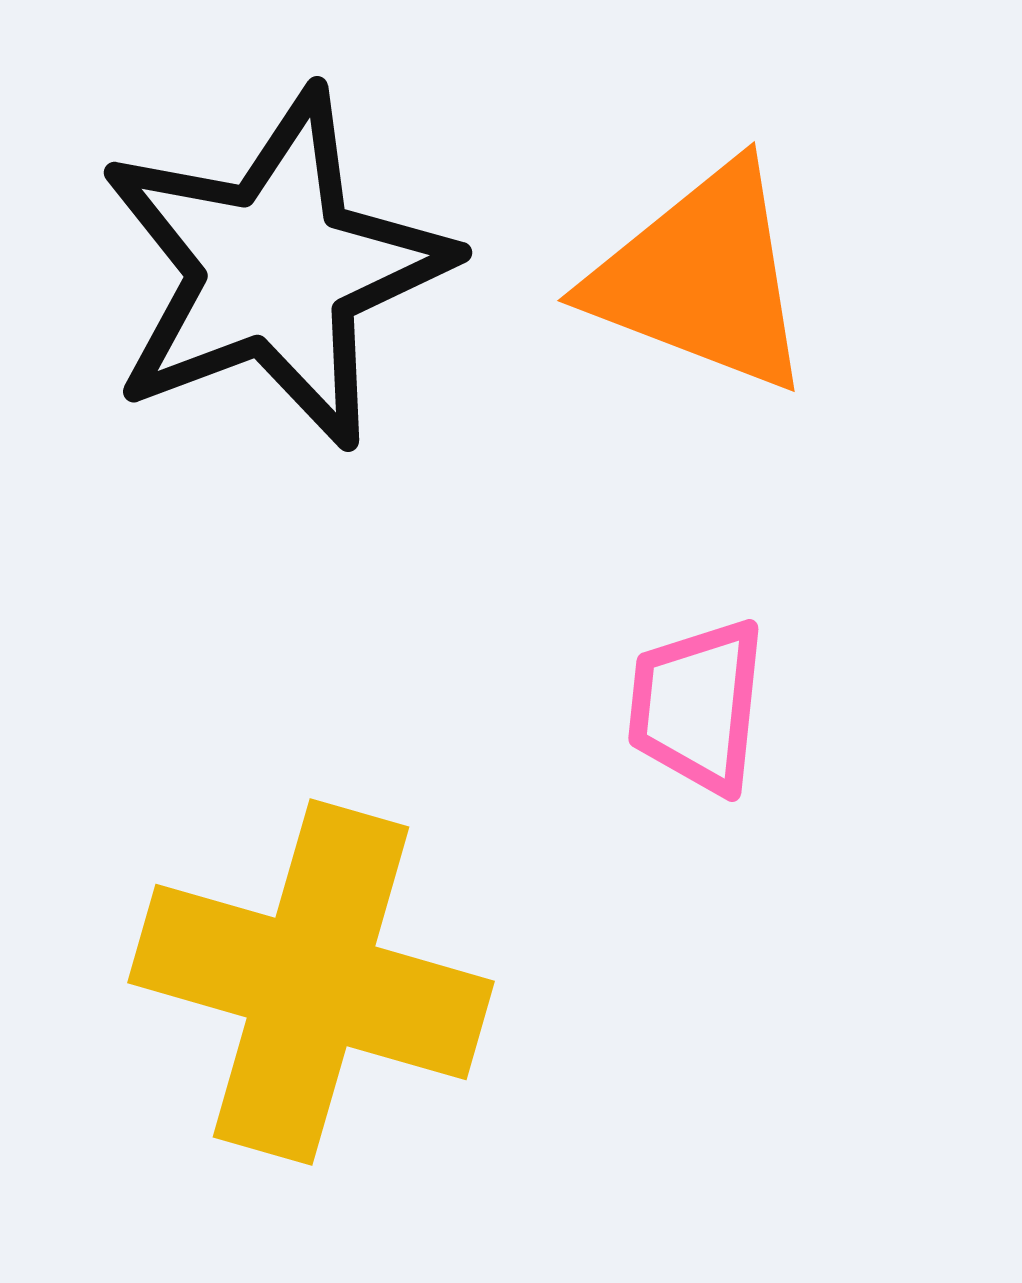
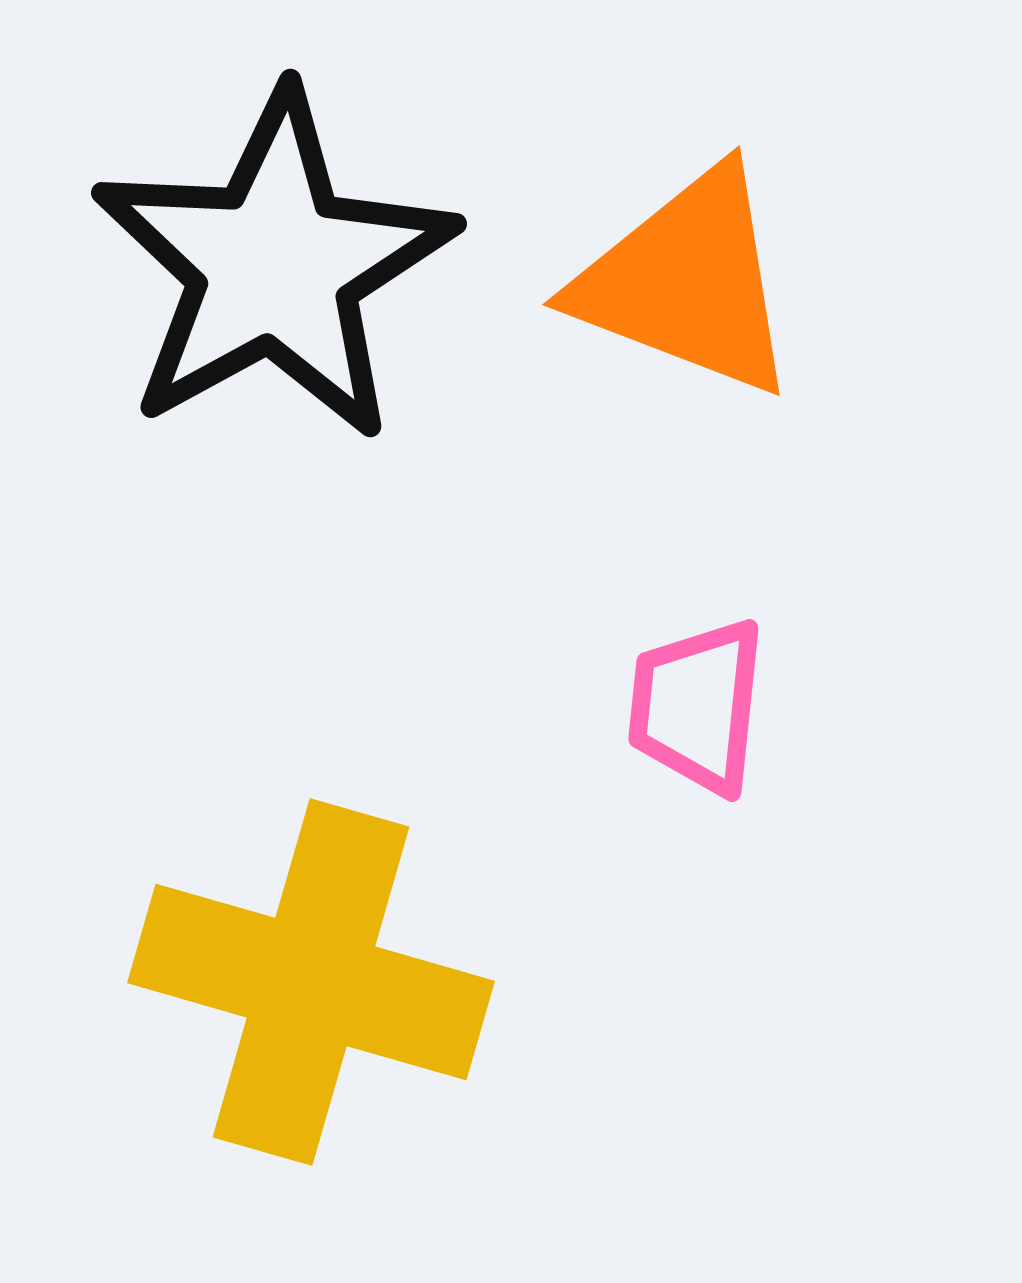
black star: moved 1 px left, 3 px up; rotated 8 degrees counterclockwise
orange triangle: moved 15 px left, 4 px down
